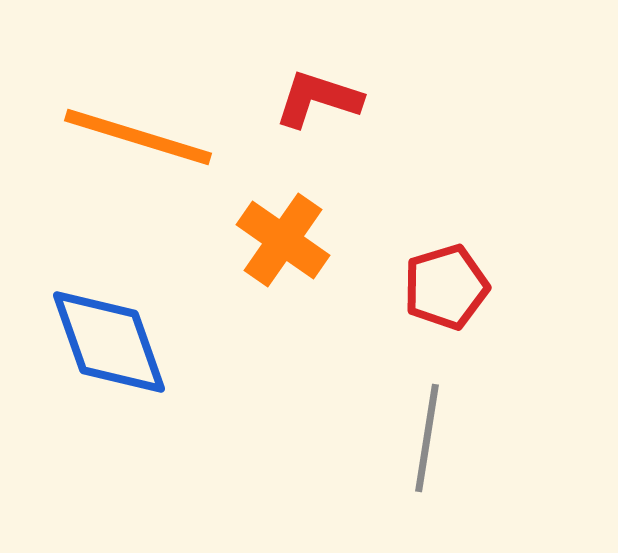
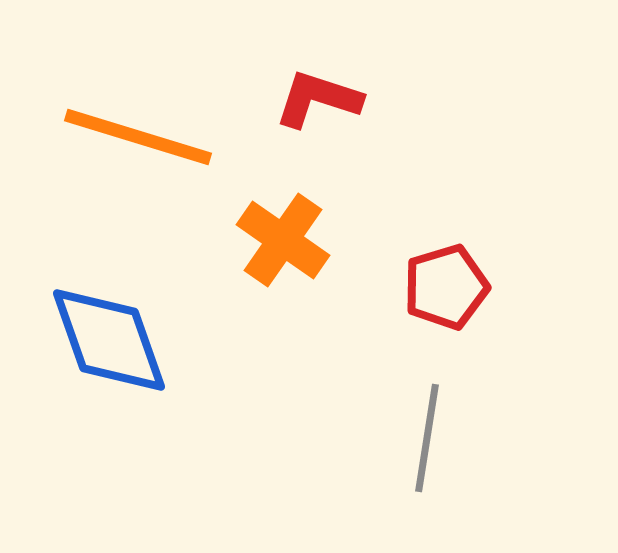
blue diamond: moved 2 px up
